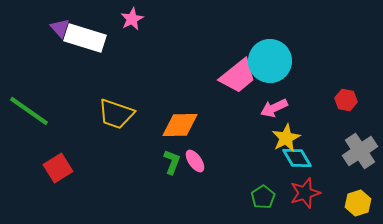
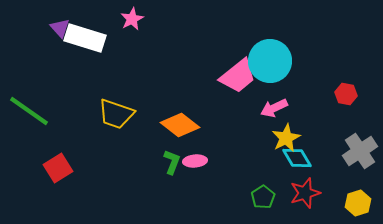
red hexagon: moved 6 px up
orange diamond: rotated 39 degrees clockwise
pink ellipse: rotated 60 degrees counterclockwise
